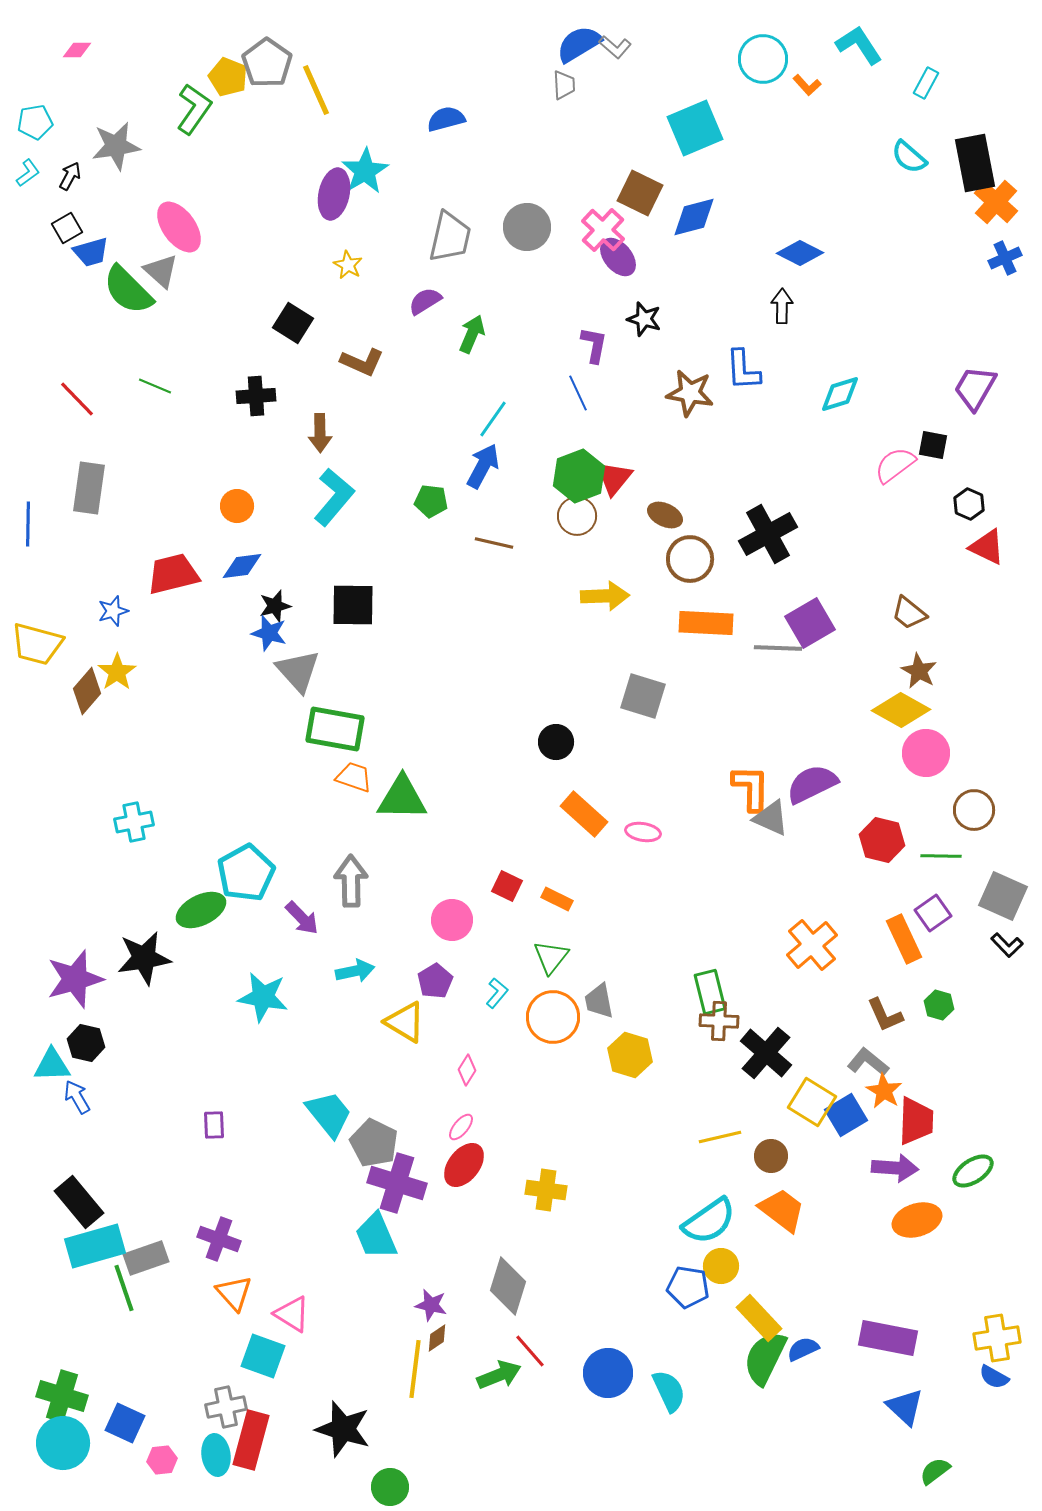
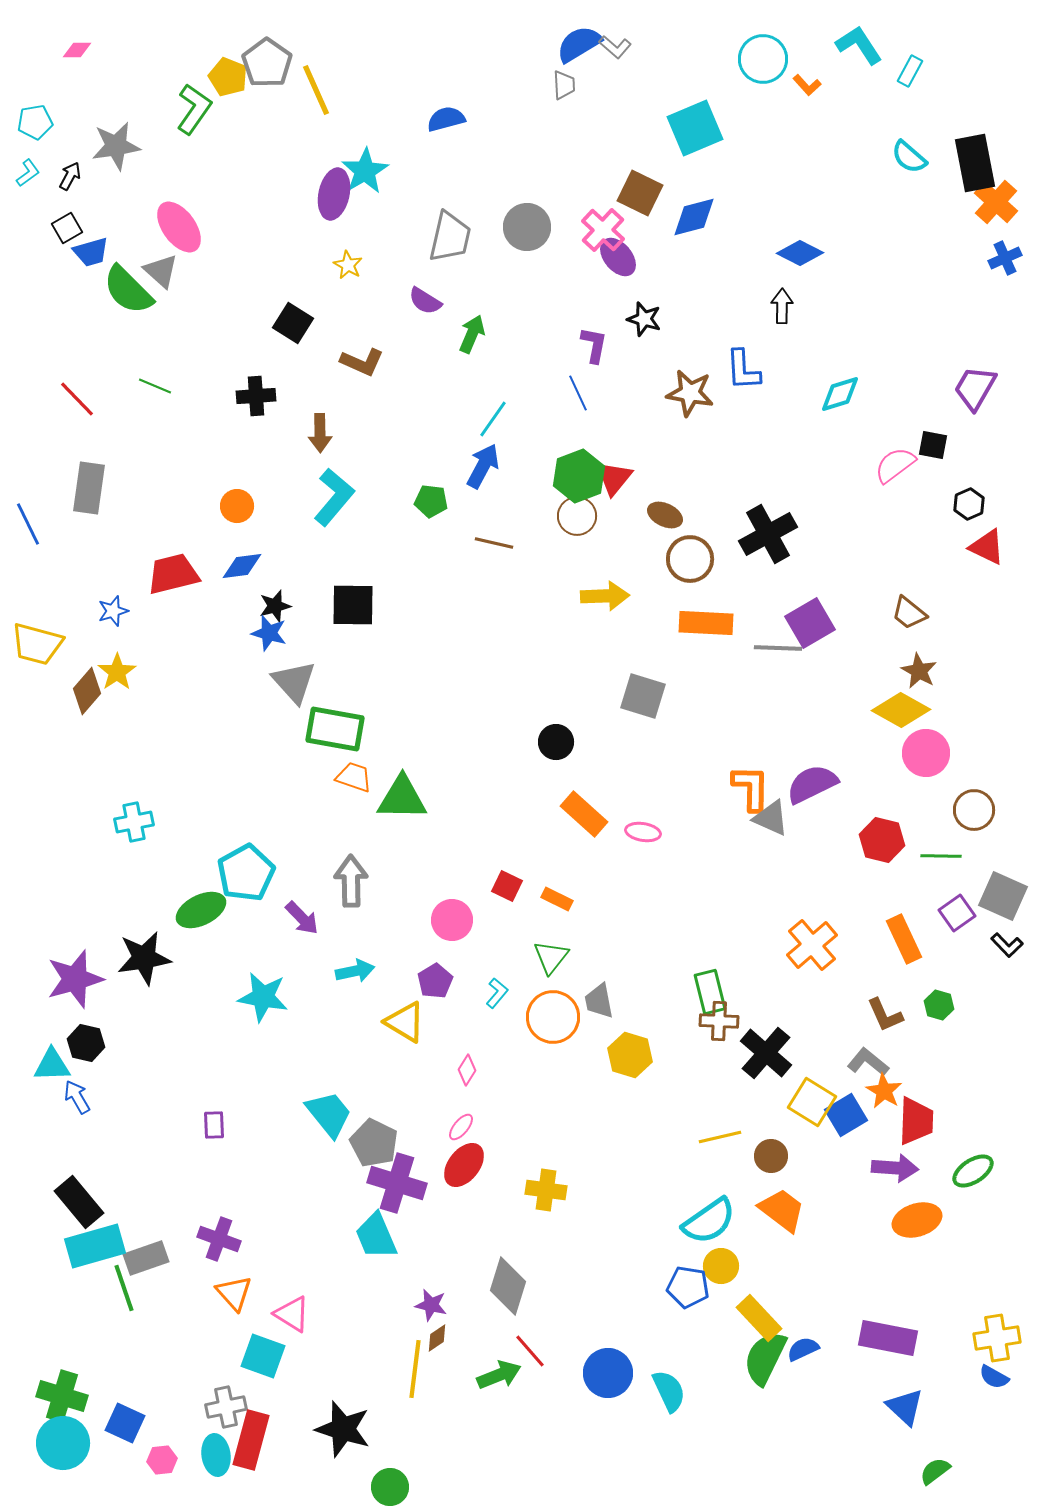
cyan rectangle at (926, 83): moved 16 px left, 12 px up
purple semicircle at (425, 301): rotated 116 degrees counterclockwise
black hexagon at (969, 504): rotated 12 degrees clockwise
blue line at (28, 524): rotated 27 degrees counterclockwise
gray triangle at (298, 671): moved 4 px left, 11 px down
purple square at (933, 913): moved 24 px right
